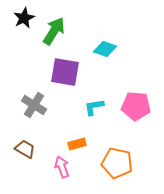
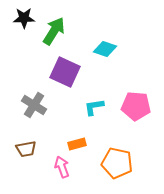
black star: rotated 25 degrees clockwise
purple square: rotated 16 degrees clockwise
brown trapezoid: moved 1 px right; rotated 140 degrees clockwise
